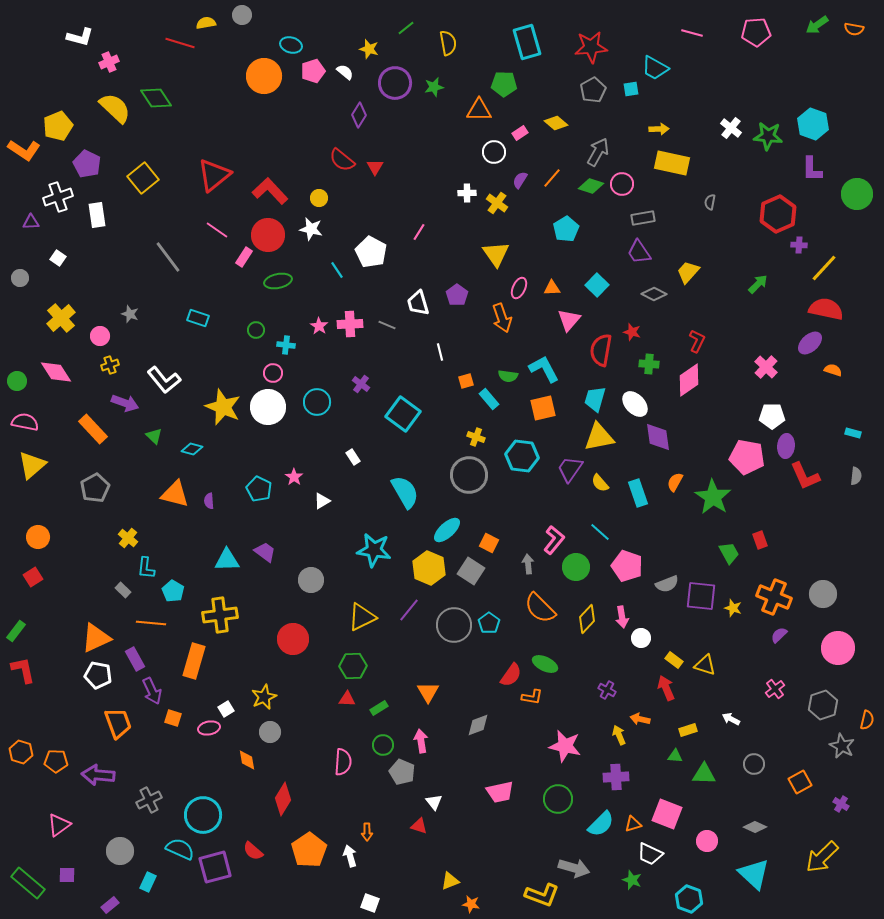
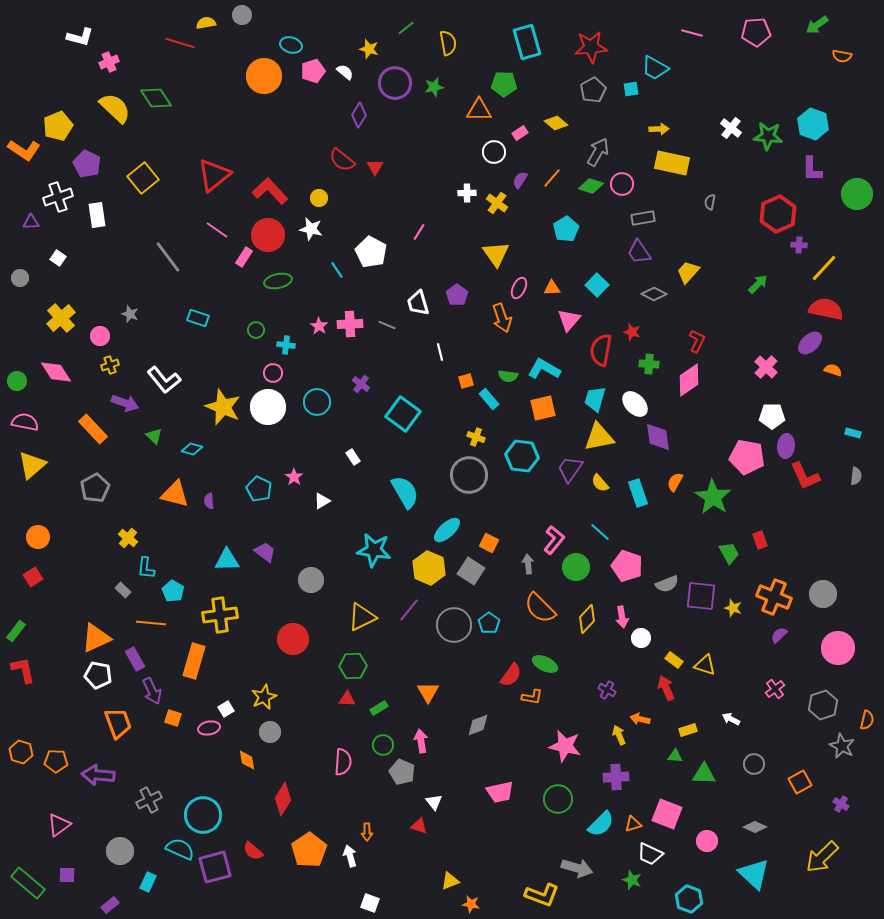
orange semicircle at (854, 29): moved 12 px left, 27 px down
cyan L-shape at (544, 369): rotated 32 degrees counterclockwise
gray arrow at (574, 868): moved 3 px right
